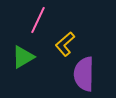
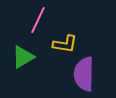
yellow L-shape: rotated 130 degrees counterclockwise
